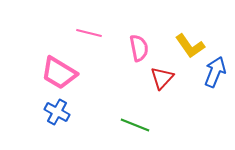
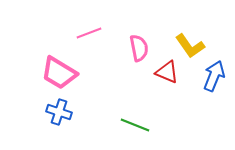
pink line: rotated 35 degrees counterclockwise
blue arrow: moved 1 px left, 4 px down
red triangle: moved 5 px right, 6 px up; rotated 50 degrees counterclockwise
blue cross: moved 2 px right; rotated 10 degrees counterclockwise
